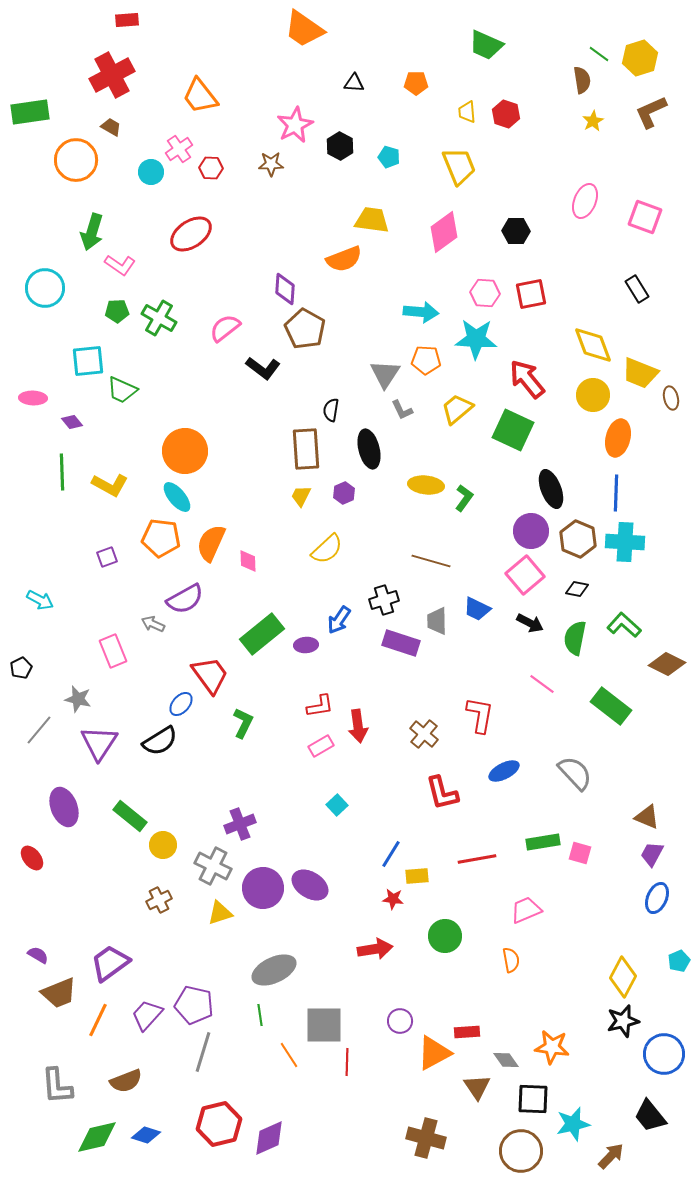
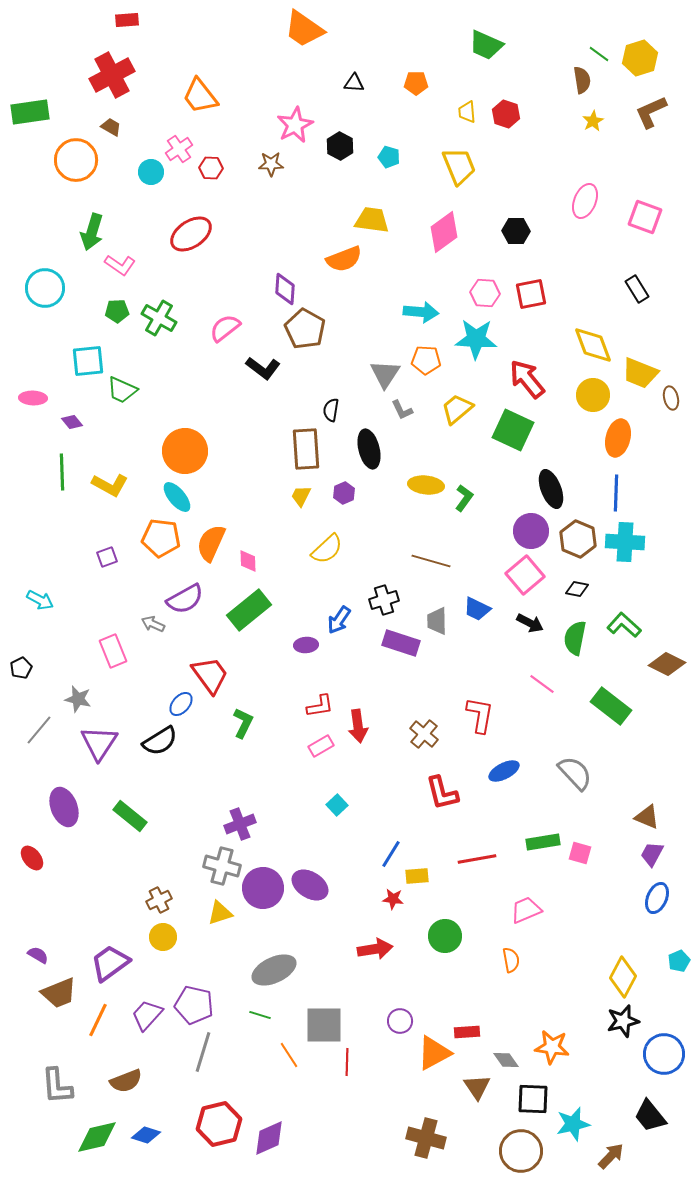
green rectangle at (262, 634): moved 13 px left, 24 px up
yellow circle at (163, 845): moved 92 px down
gray cross at (213, 866): moved 9 px right; rotated 12 degrees counterclockwise
green line at (260, 1015): rotated 65 degrees counterclockwise
